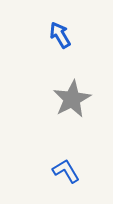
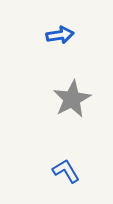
blue arrow: rotated 112 degrees clockwise
